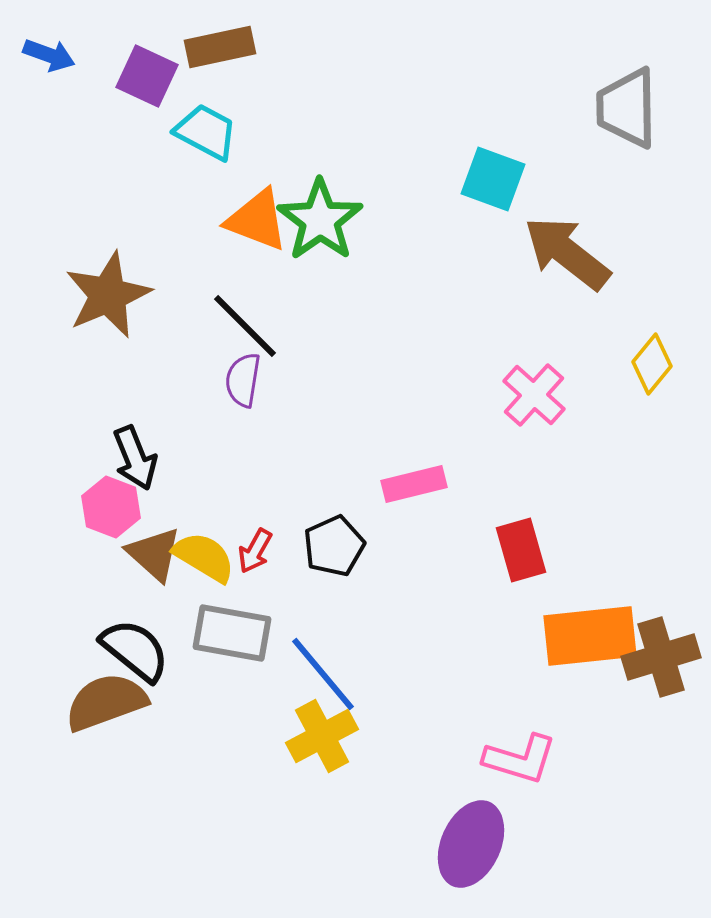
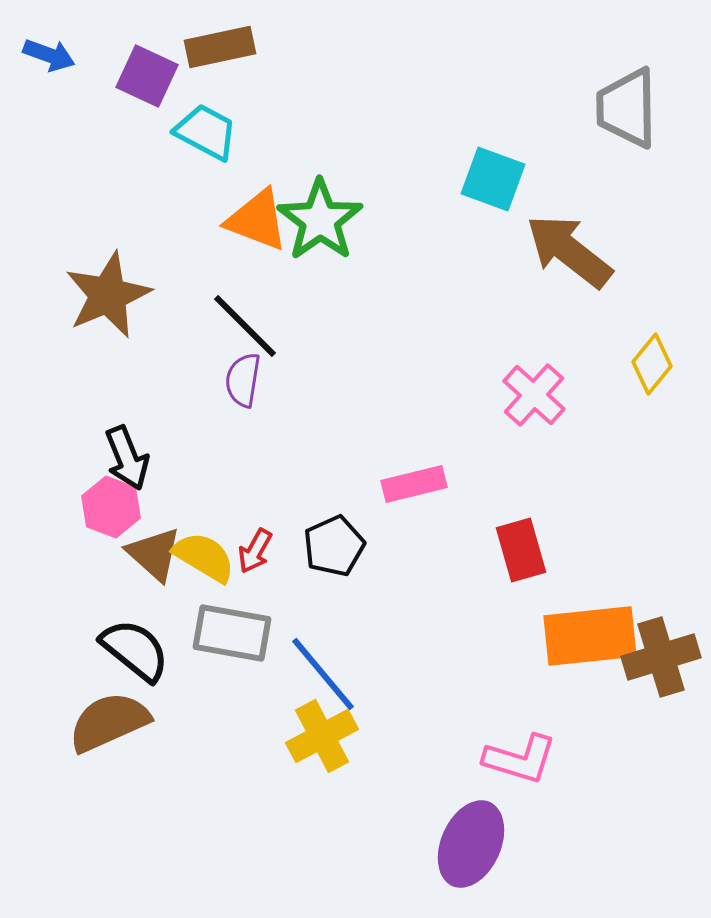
brown arrow: moved 2 px right, 2 px up
black arrow: moved 8 px left
brown semicircle: moved 3 px right, 20 px down; rotated 4 degrees counterclockwise
